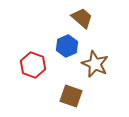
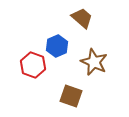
blue hexagon: moved 10 px left
brown star: moved 1 px left, 2 px up
